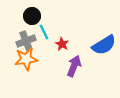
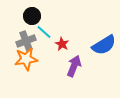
cyan line: rotated 21 degrees counterclockwise
